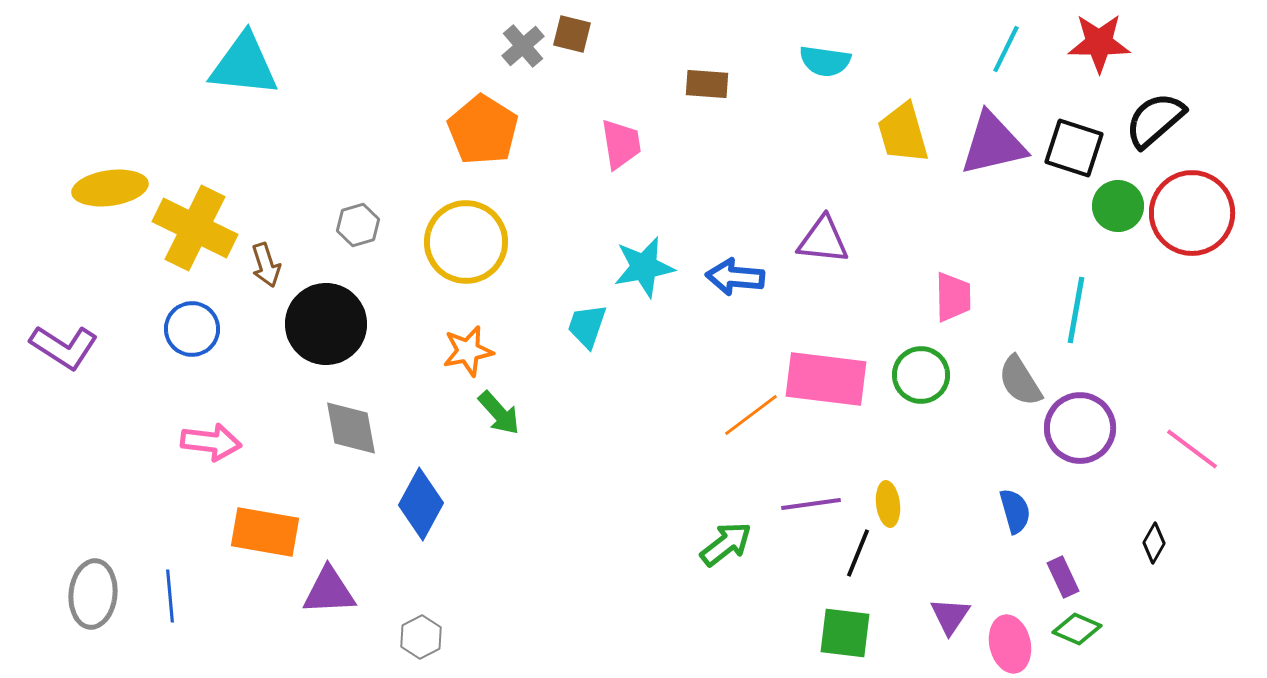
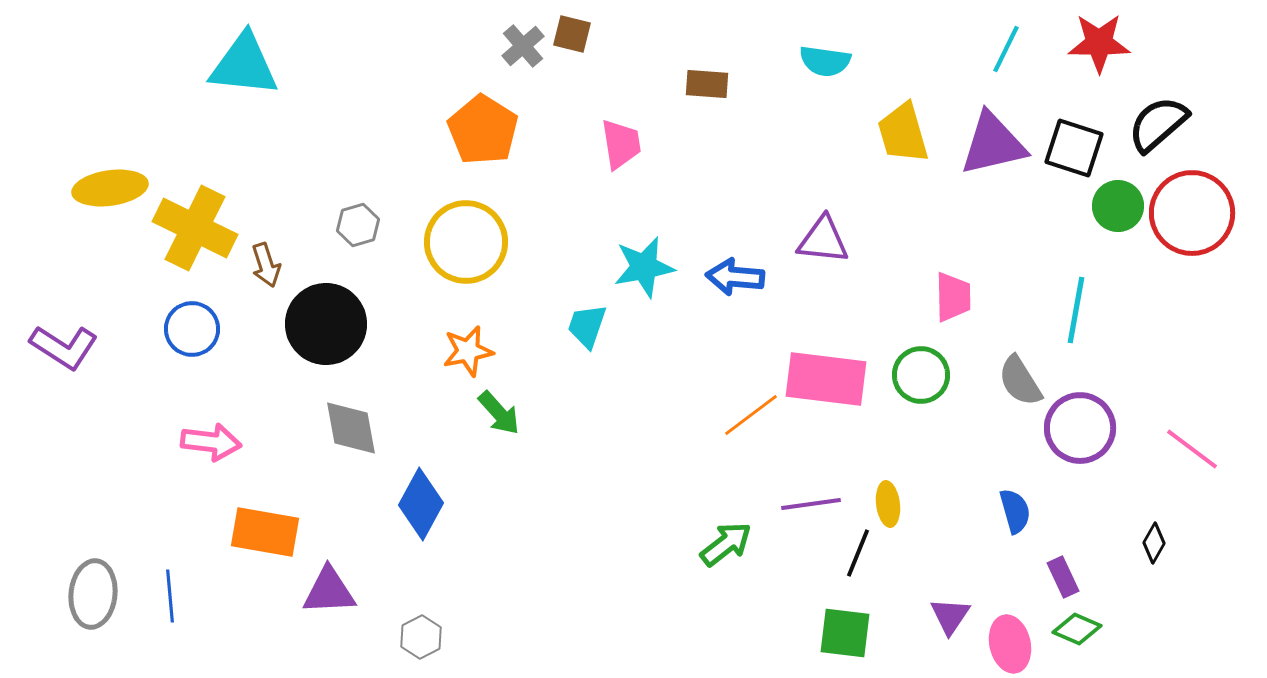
black semicircle at (1155, 120): moved 3 px right, 4 px down
